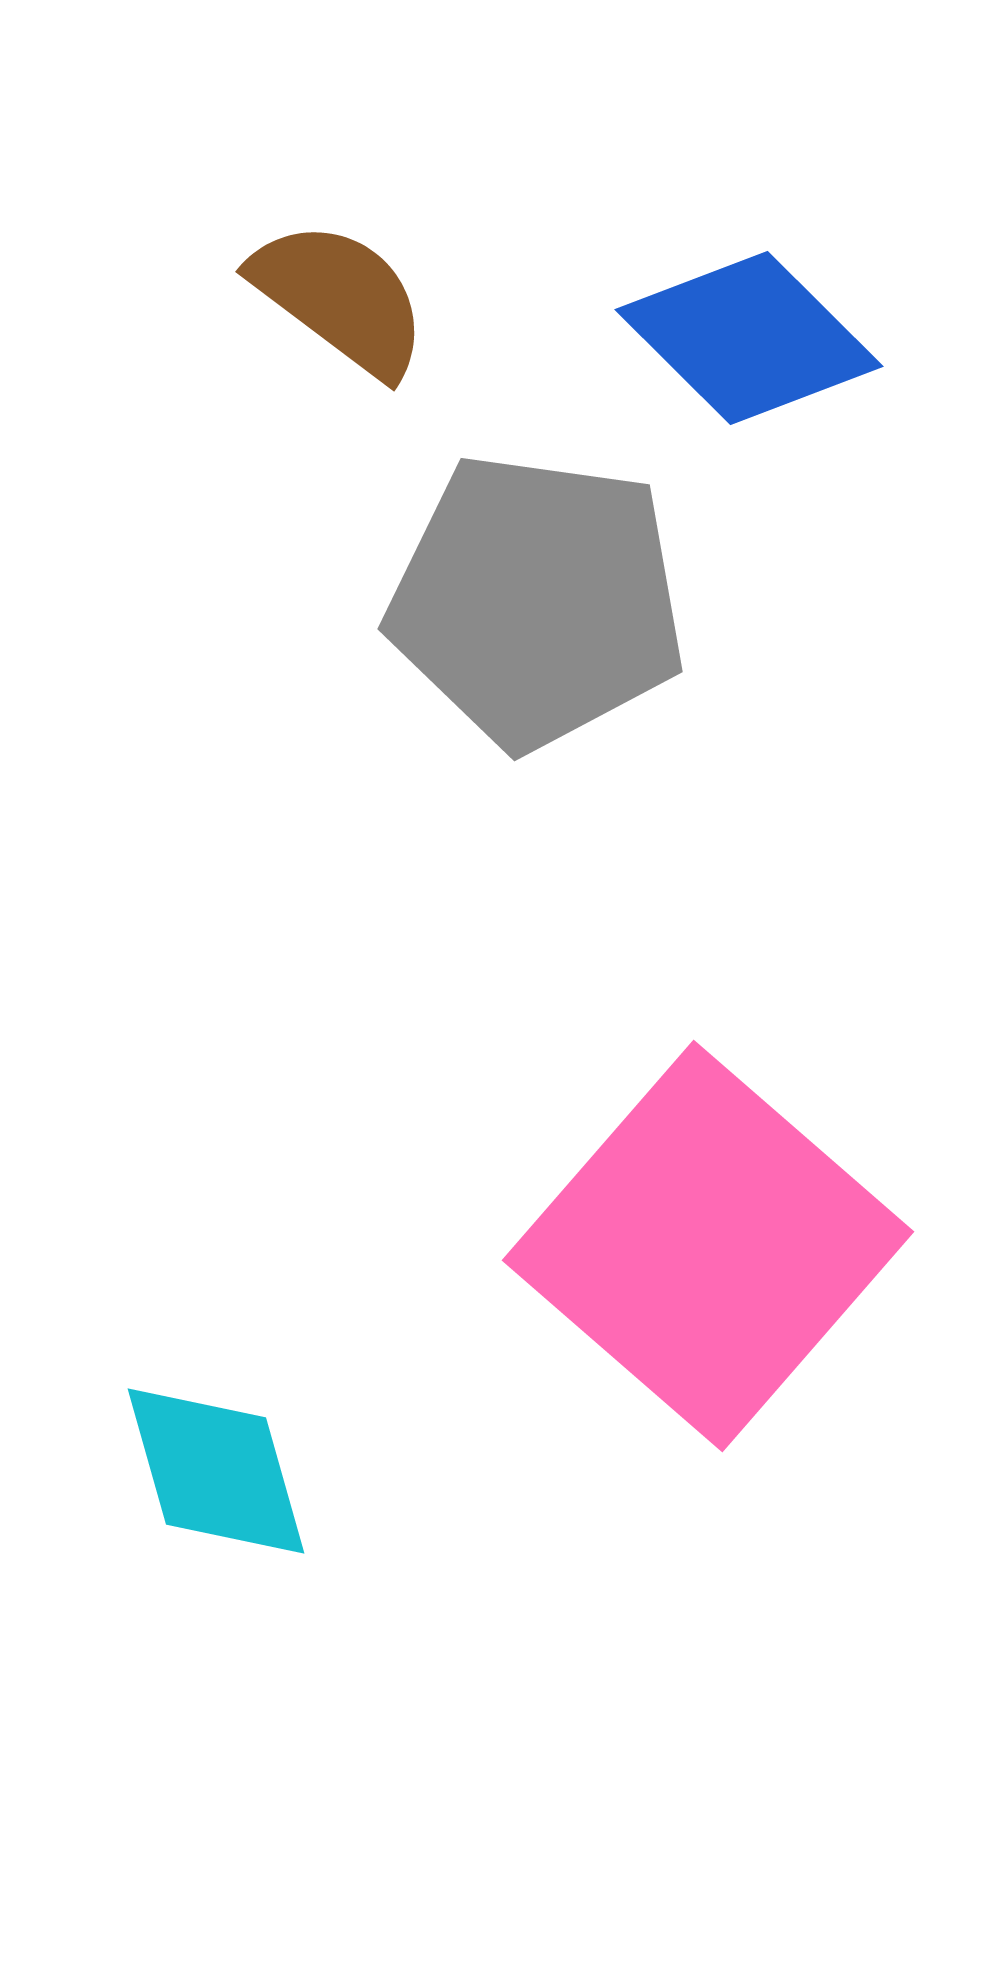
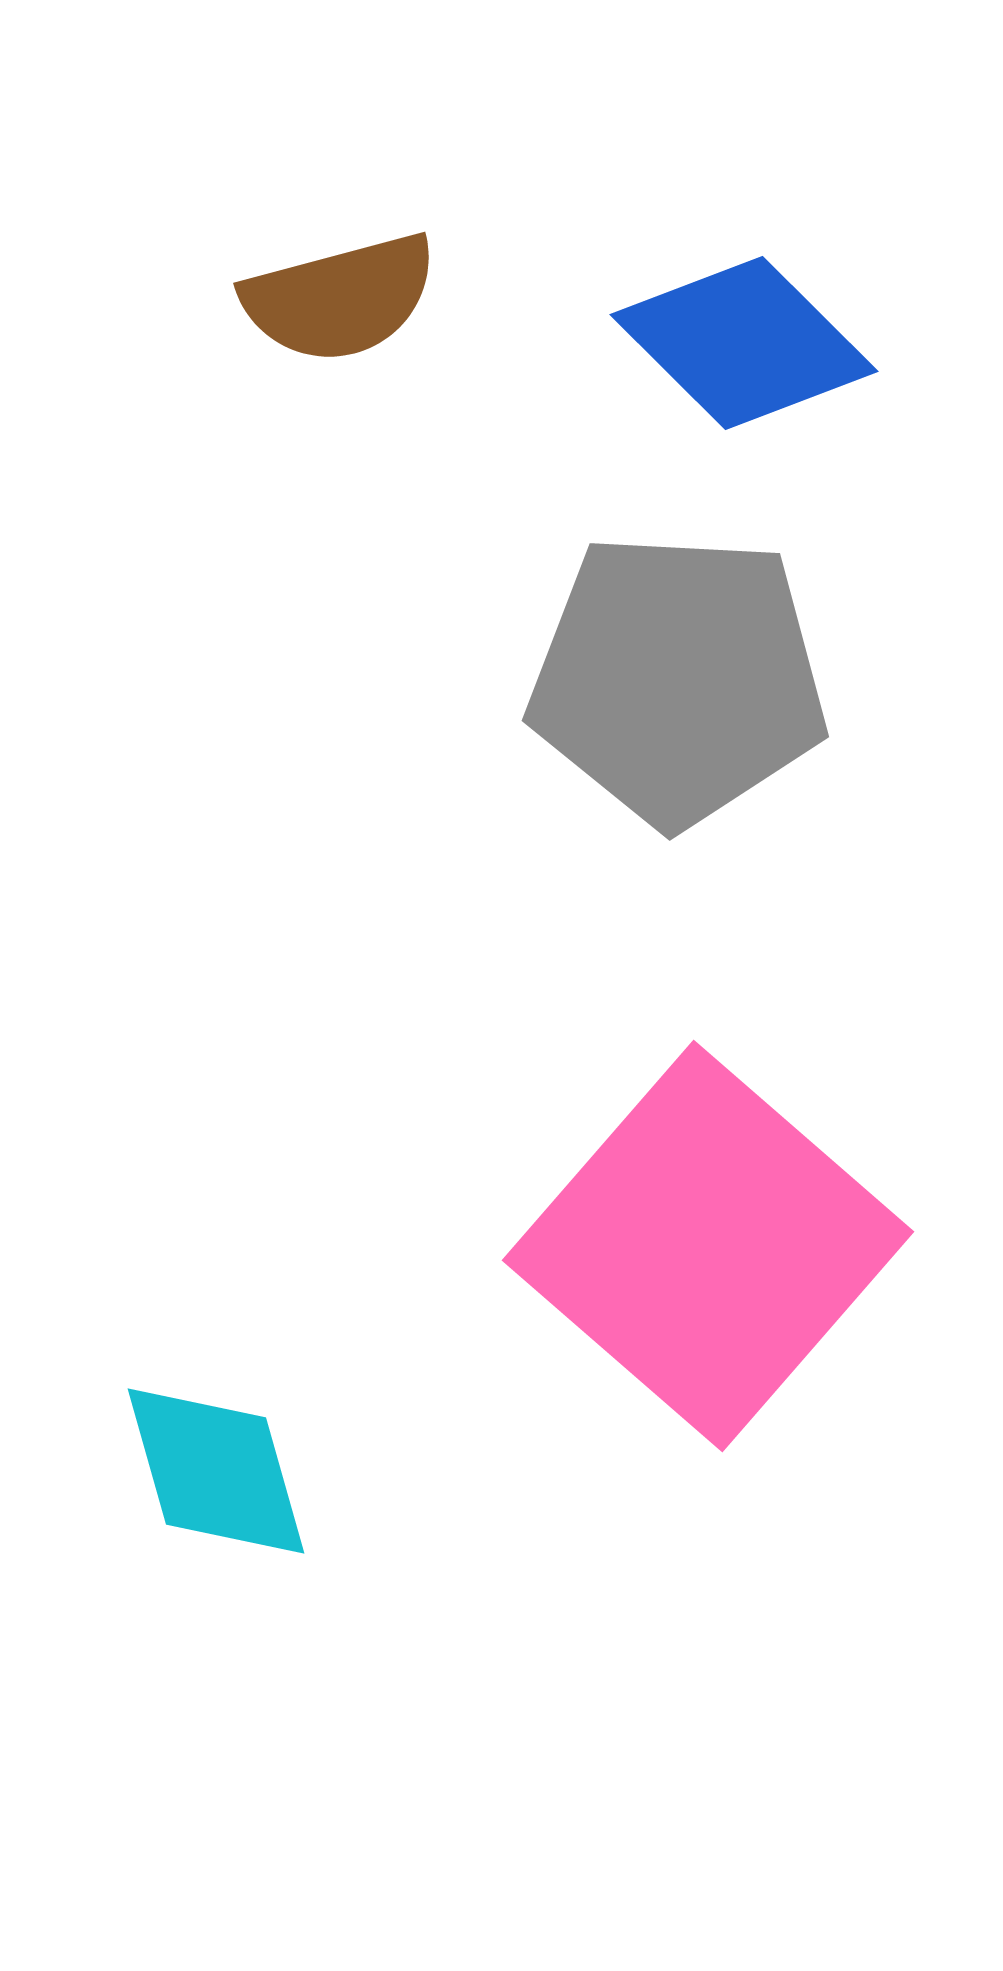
brown semicircle: rotated 128 degrees clockwise
blue diamond: moved 5 px left, 5 px down
gray pentagon: moved 141 px right, 78 px down; rotated 5 degrees counterclockwise
